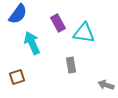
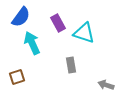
blue semicircle: moved 3 px right, 3 px down
cyan triangle: rotated 10 degrees clockwise
